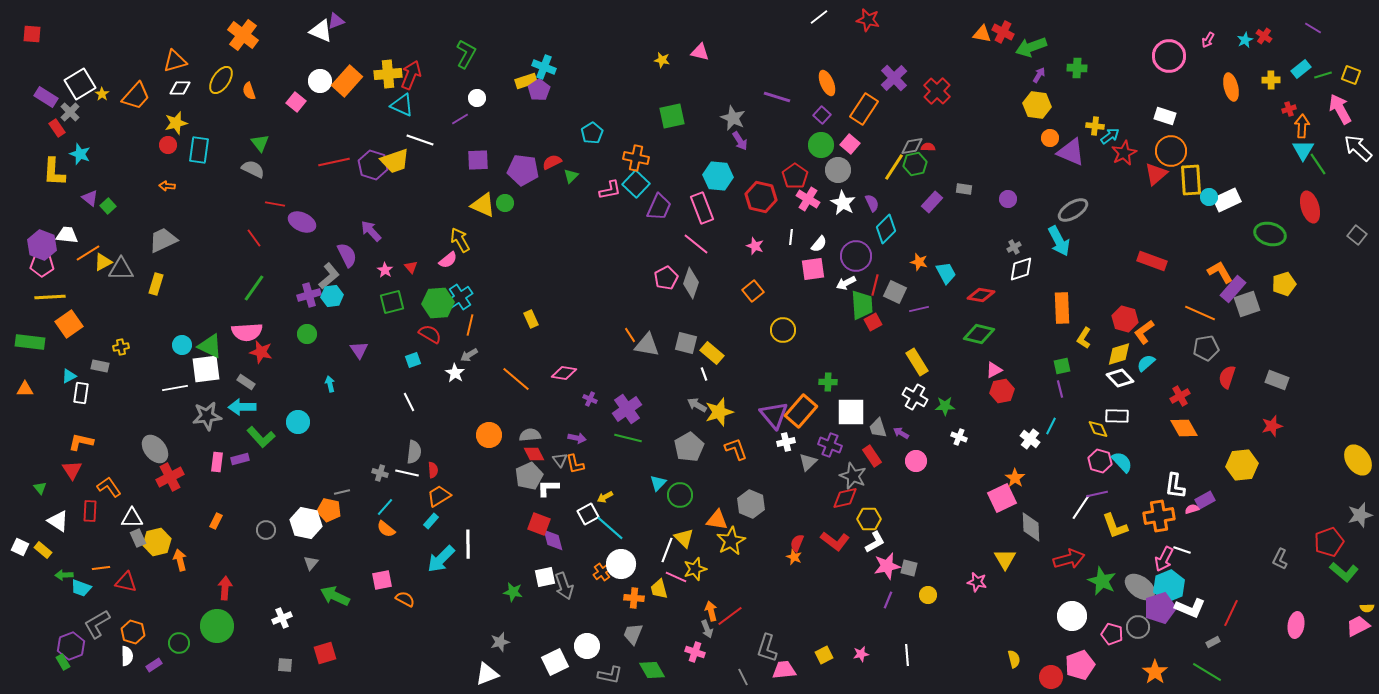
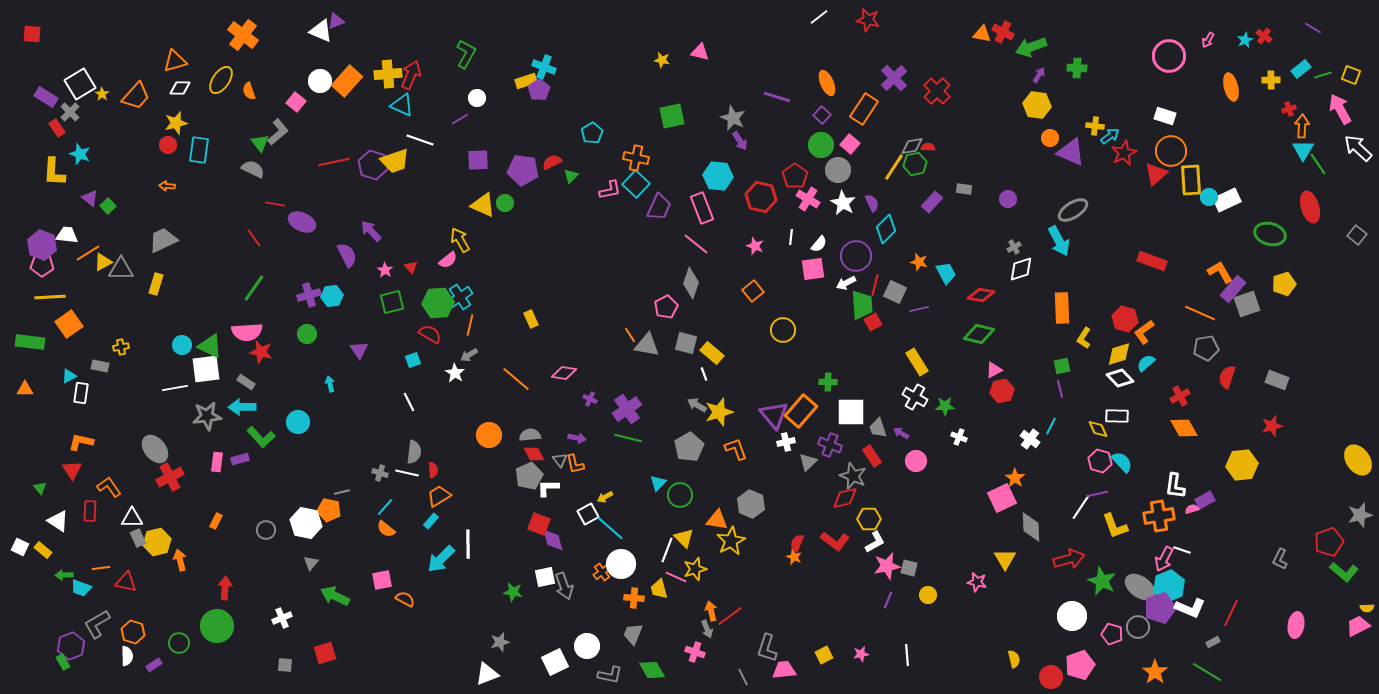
gray L-shape at (329, 276): moved 51 px left, 144 px up
pink pentagon at (666, 278): moved 29 px down
